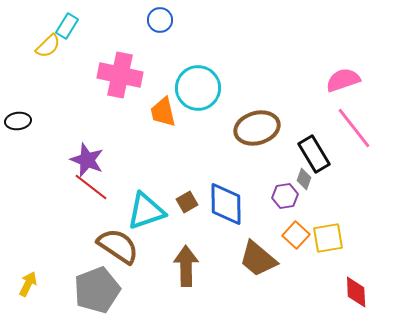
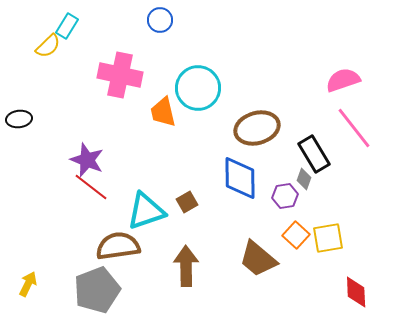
black ellipse: moved 1 px right, 2 px up
blue diamond: moved 14 px right, 26 px up
brown semicircle: rotated 42 degrees counterclockwise
